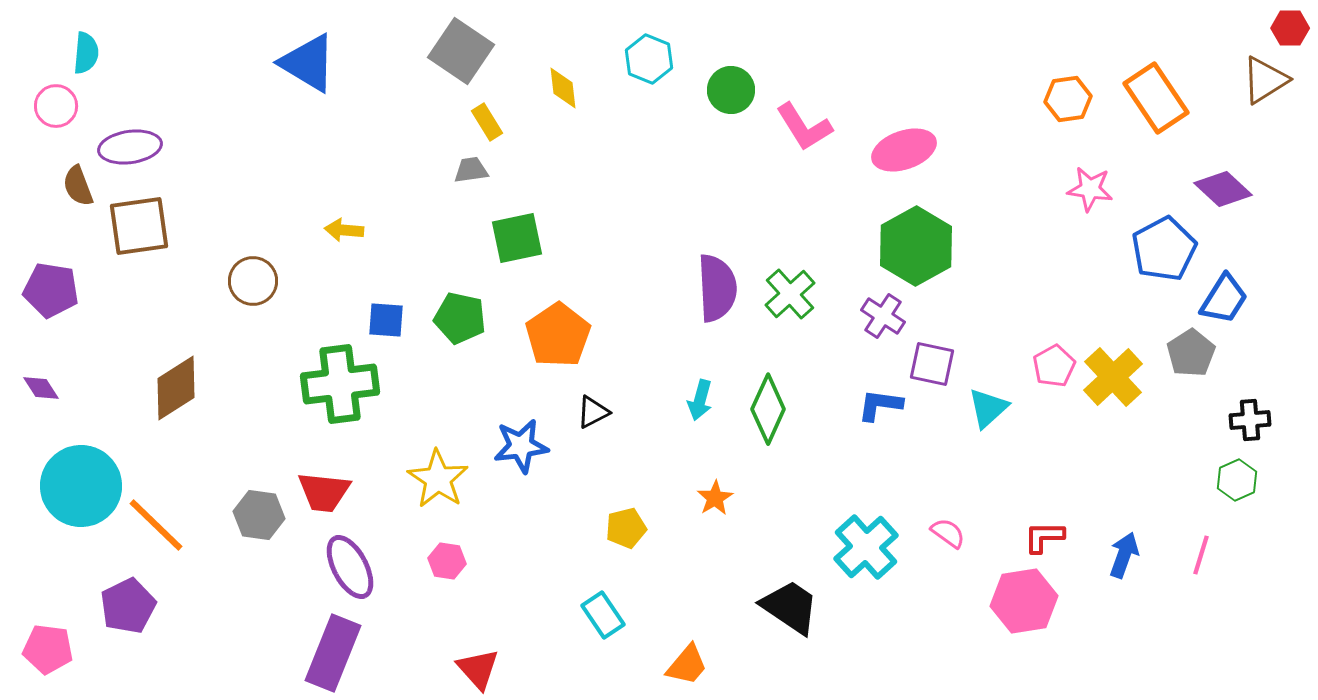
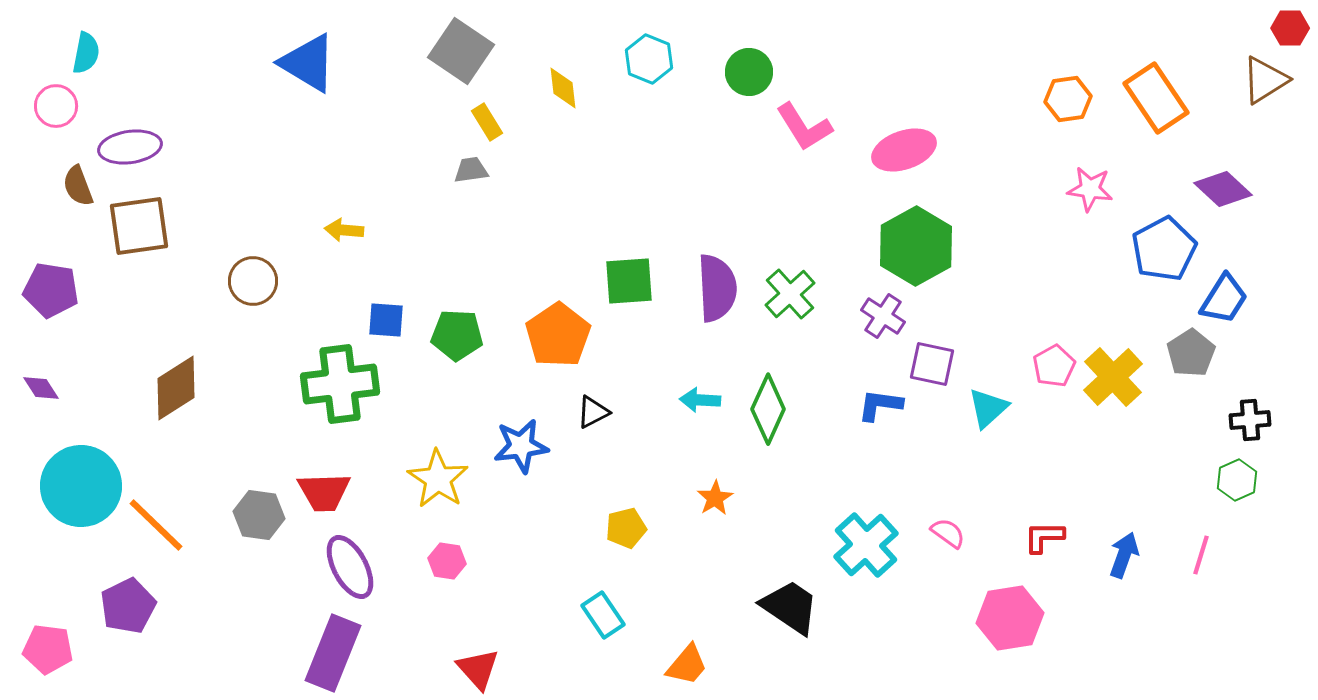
cyan semicircle at (86, 53): rotated 6 degrees clockwise
green circle at (731, 90): moved 18 px right, 18 px up
green square at (517, 238): moved 112 px right, 43 px down; rotated 8 degrees clockwise
green pentagon at (460, 318): moved 3 px left, 17 px down; rotated 9 degrees counterclockwise
cyan arrow at (700, 400): rotated 78 degrees clockwise
red trapezoid at (324, 492): rotated 8 degrees counterclockwise
cyan cross at (866, 547): moved 2 px up
pink hexagon at (1024, 601): moved 14 px left, 17 px down
